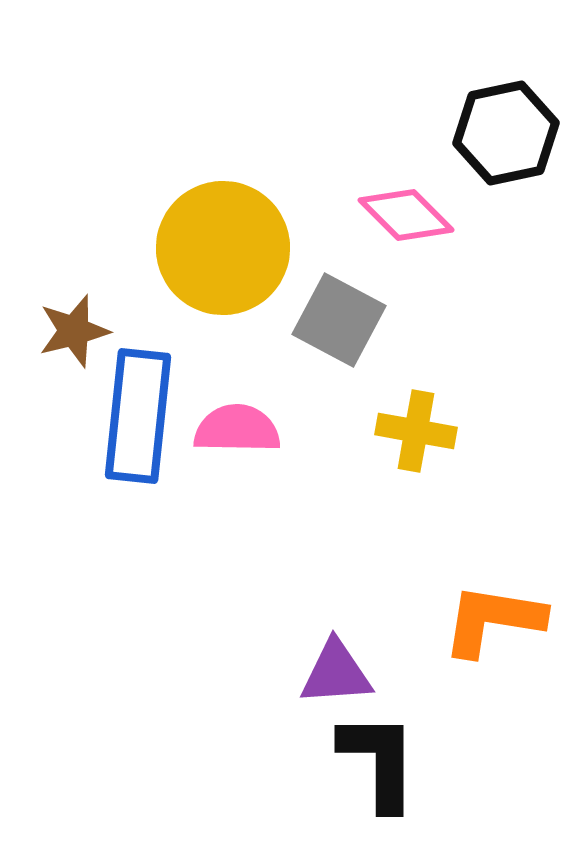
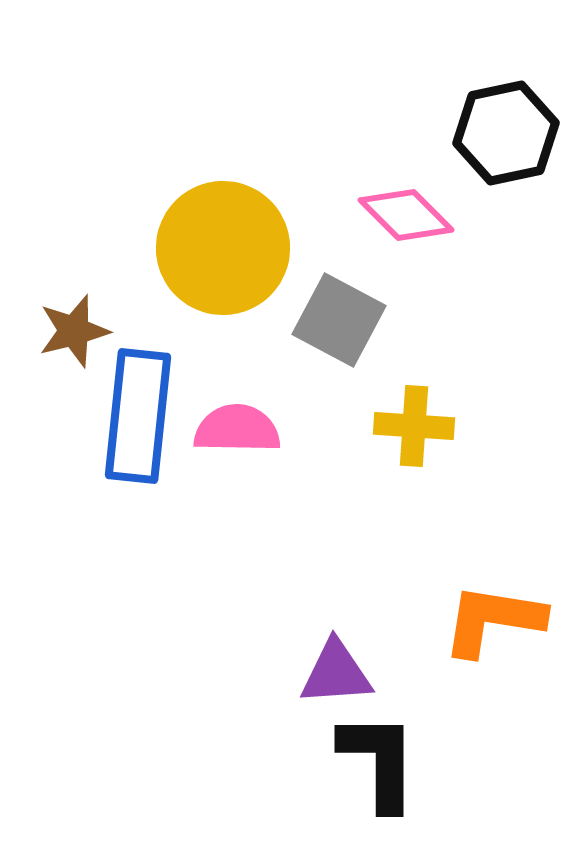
yellow cross: moved 2 px left, 5 px up; rotated 6 degrees counterclockwise
